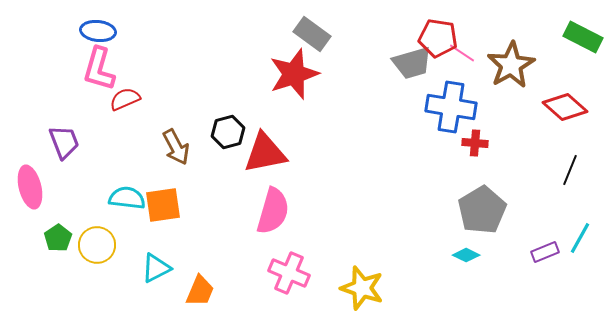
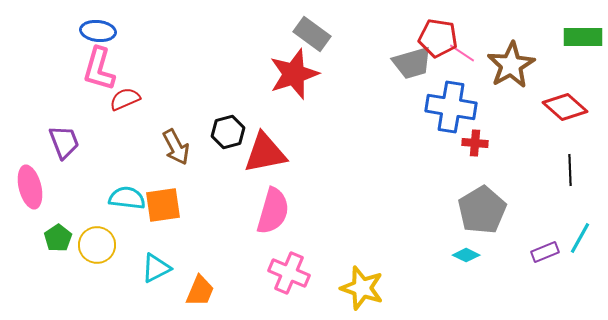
green rectangle: rotated 27 degrees counterclockwise
black line: rotated 24 degrees counterclockwise
